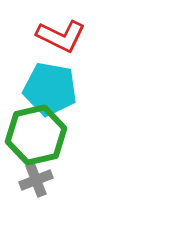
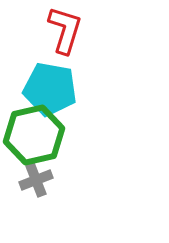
red L-shape: moved 4 px right, 6 px up; rotated 99 degrees counterclockwise
green hexagon: moved 2 px left
